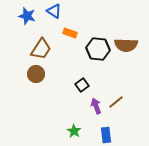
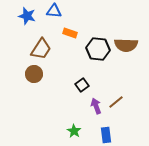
blue triangle: rotated 28 degrees counterclockwise
brown circle: moved 2 px left
